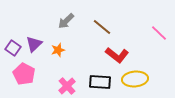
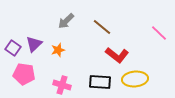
pink pentagon: rotated 20 degrees counterclockwise
pink cross: moved 5 px left, 1 px up; rotated 30 degrees counterclockwise
